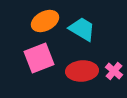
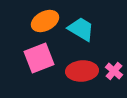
cyan trapezoid: moved 1 px left
